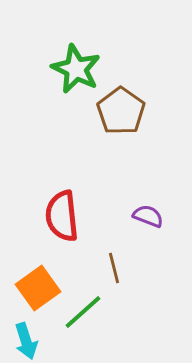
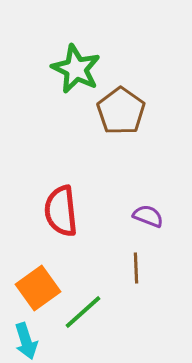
red semicircle: moved 1 px left, 5 px up
brown line: moved 22 px right; rotated 12 degrees clockwise
